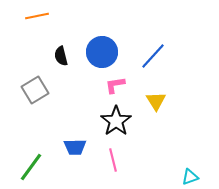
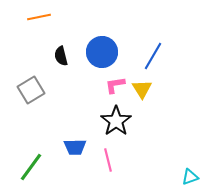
orange line: moved 2 px right, 1 px down
blue line: rotated 12 degrees counterclockwise
gray square: moved 4 px left
yellow triangle: moved 14 px left, 12 px up
pink line: moved 5 px left
